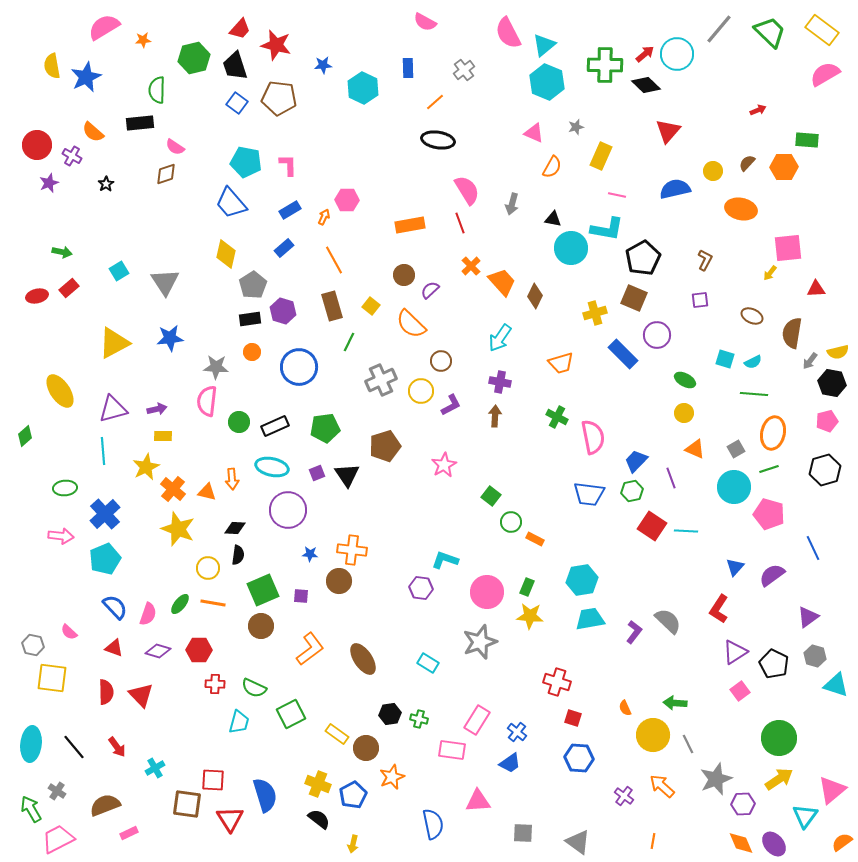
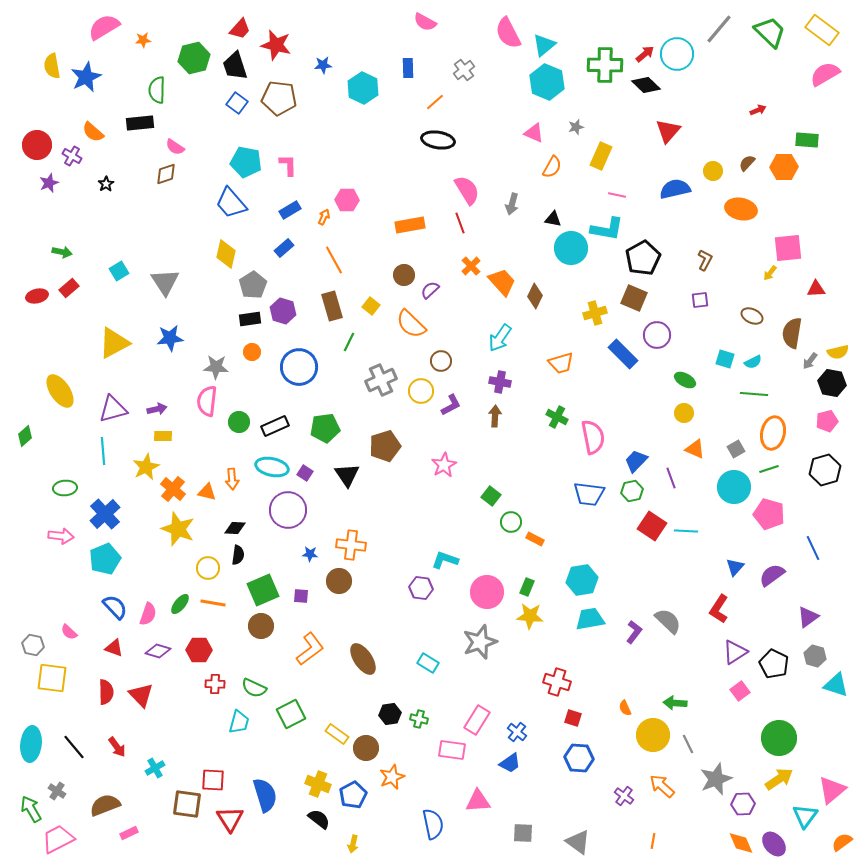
purple square at (317, 473): moved 12 px left; rotated 35 degrees counterclockwise
orange cross at (352, 550): moved 1 px left, 5 px up
